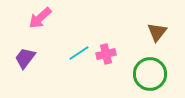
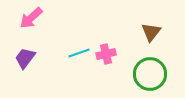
pink arrow: moved 9 px left
brown triangle: moved 6 px left
cyan line: rotated 15 degrees clockwise
